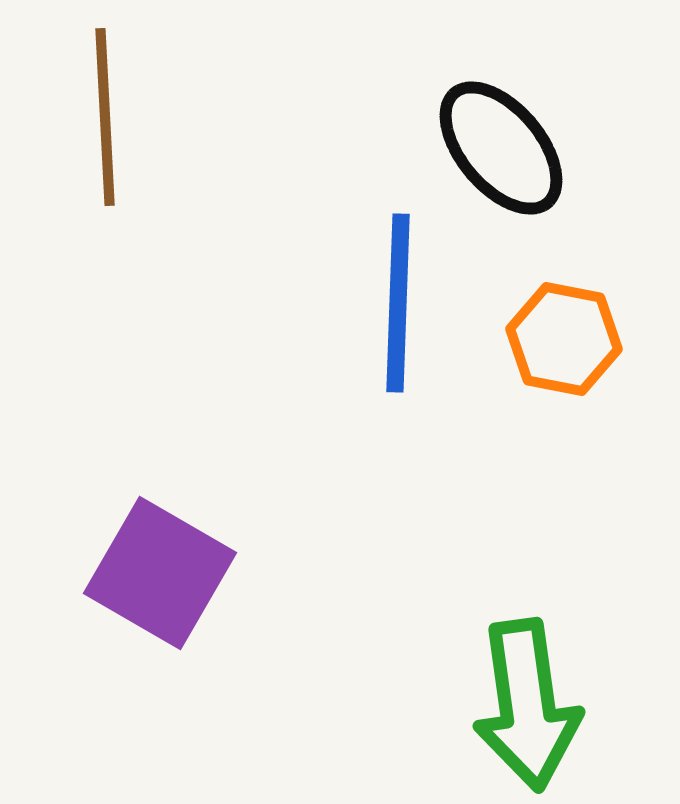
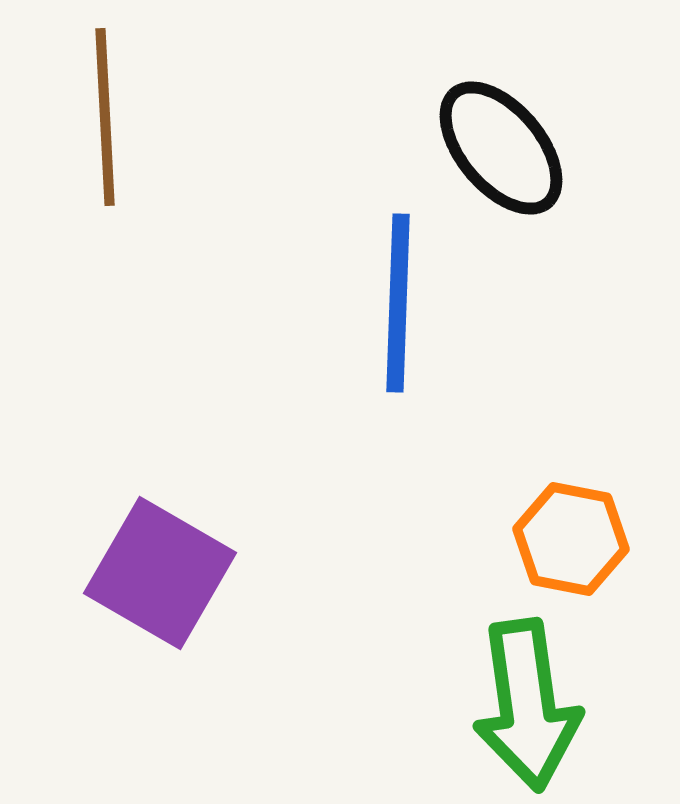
orange hexagon: moved 7 px right, 200 px down
